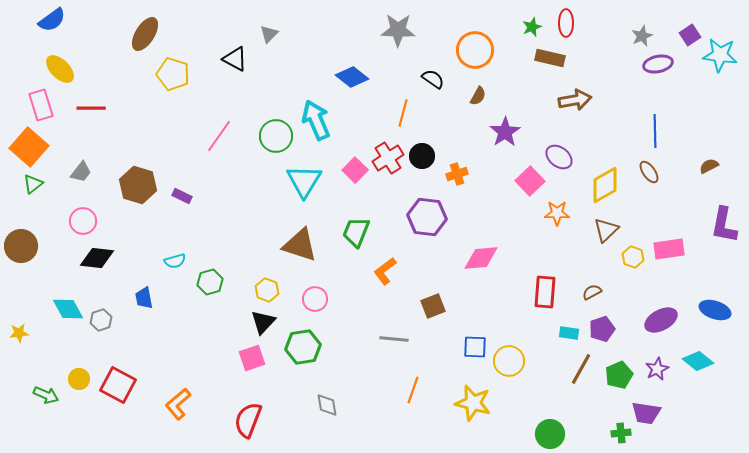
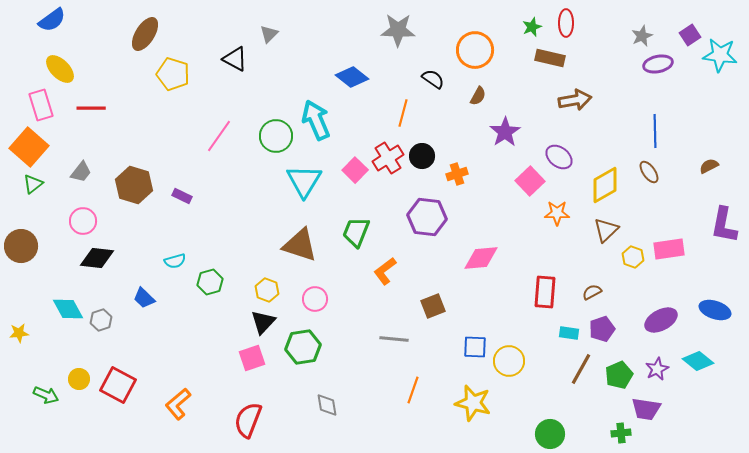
brown hexagon at (138, 185): moved 4 px left
blue trapezoid at (144, 298): rotated 35 degrees counterclockwise
purple trapezoid at (646, 413): moved 4 px up
